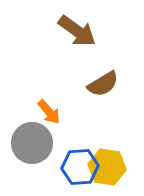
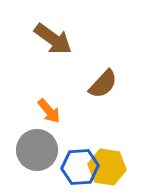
brown arrow: moved 24 px left, 8 px down
brown semicircle: rotated 16 degrees counterclockwise
orange arrow: moved 1 px up
gray circle: moved 5 px right, 7 px down
